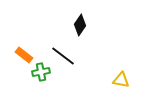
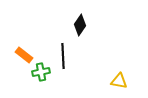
black line: rotated 50 degrees clockwise
yellow triangle: moved 2 px left, 1 px down
